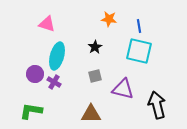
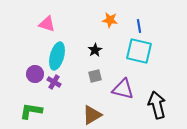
orange star: moved 1 px right, 1 px down
black star: moved 3 px down
brown triangle: moved 1 px right, 1 px down; rotated 30 degrees counterclockwise
